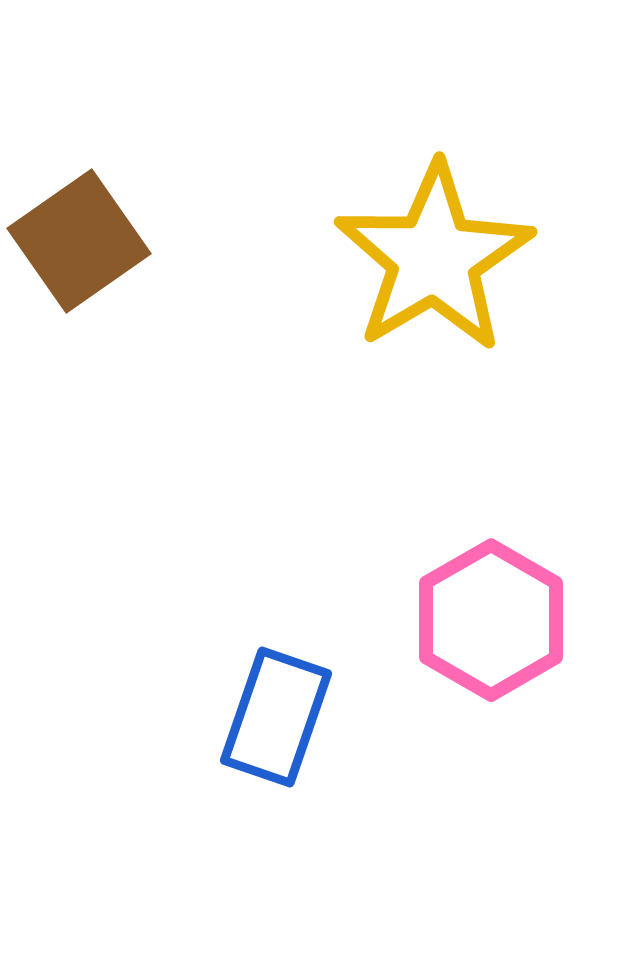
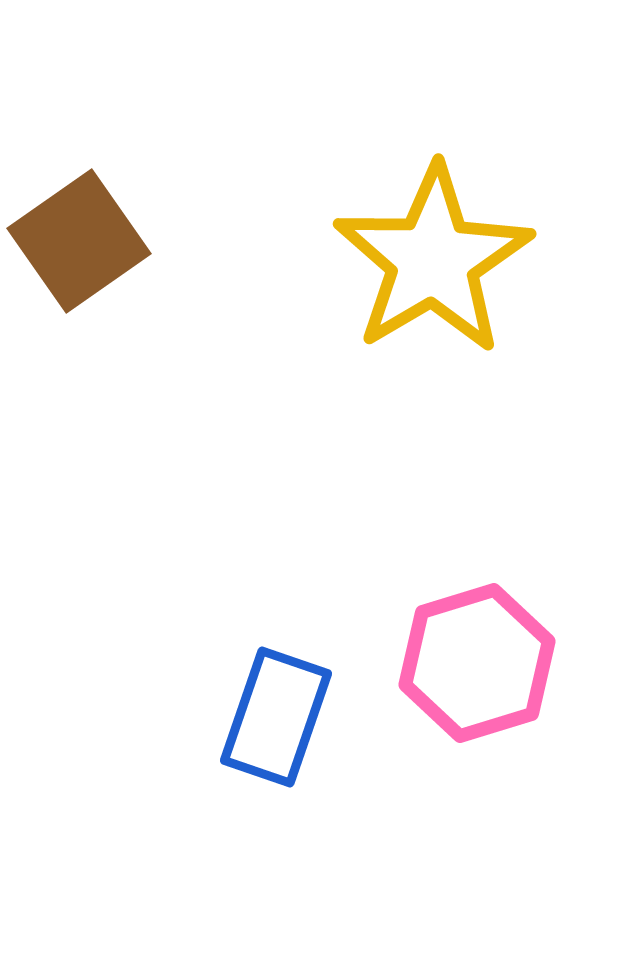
yellow star: moved 1 px left, 2 px down
pink hexagon: moved 14 px left, 43 px down; rotated 13 degrees clockwise
